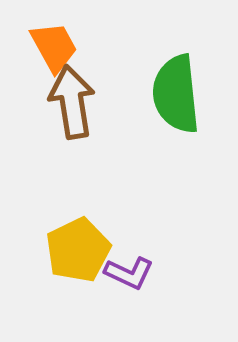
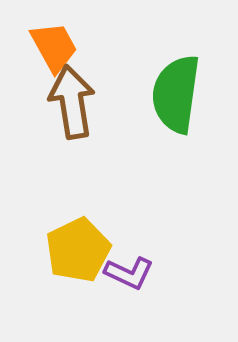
green semicircle: rotated 14 degrees clockwise
